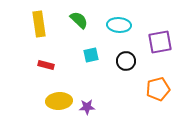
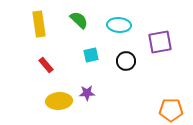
red rectangle: rotated 35 degrees clockwise
orange pentagon: moved 13 px right, 21 px down; rotated 15 degrees clockwise
purple star: moved 14 px up
